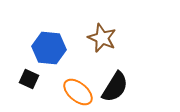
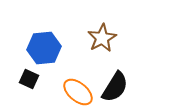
brown star: rotated 20 degrees clockwise
blue hexagon: moved 5 px left; rotated 12 degrees counterclockwise
